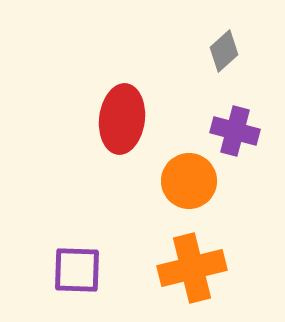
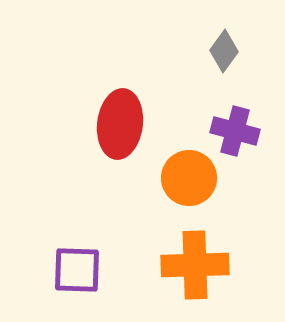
gray diamond: rotated 12 degrees counterclockwise
red ellipse: moved 2 px left, 5 px down
orange circle: moved 3 px up
orange cross: moved 3 px right, 3 px up; rotated 12 degrees clockwise
